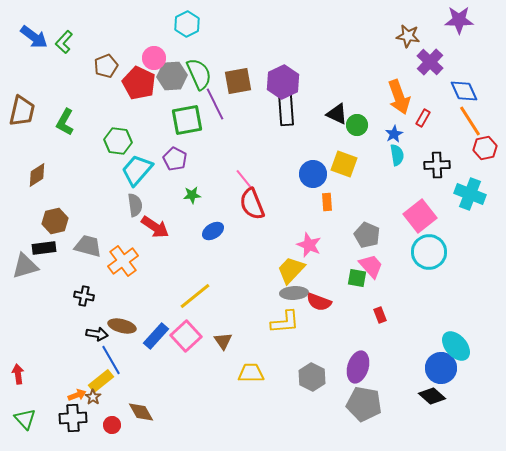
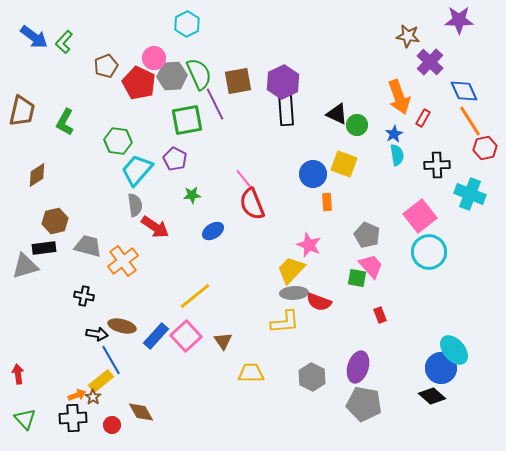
cyan ellipse at (456, 346): moved 2 px left, 4 px down
